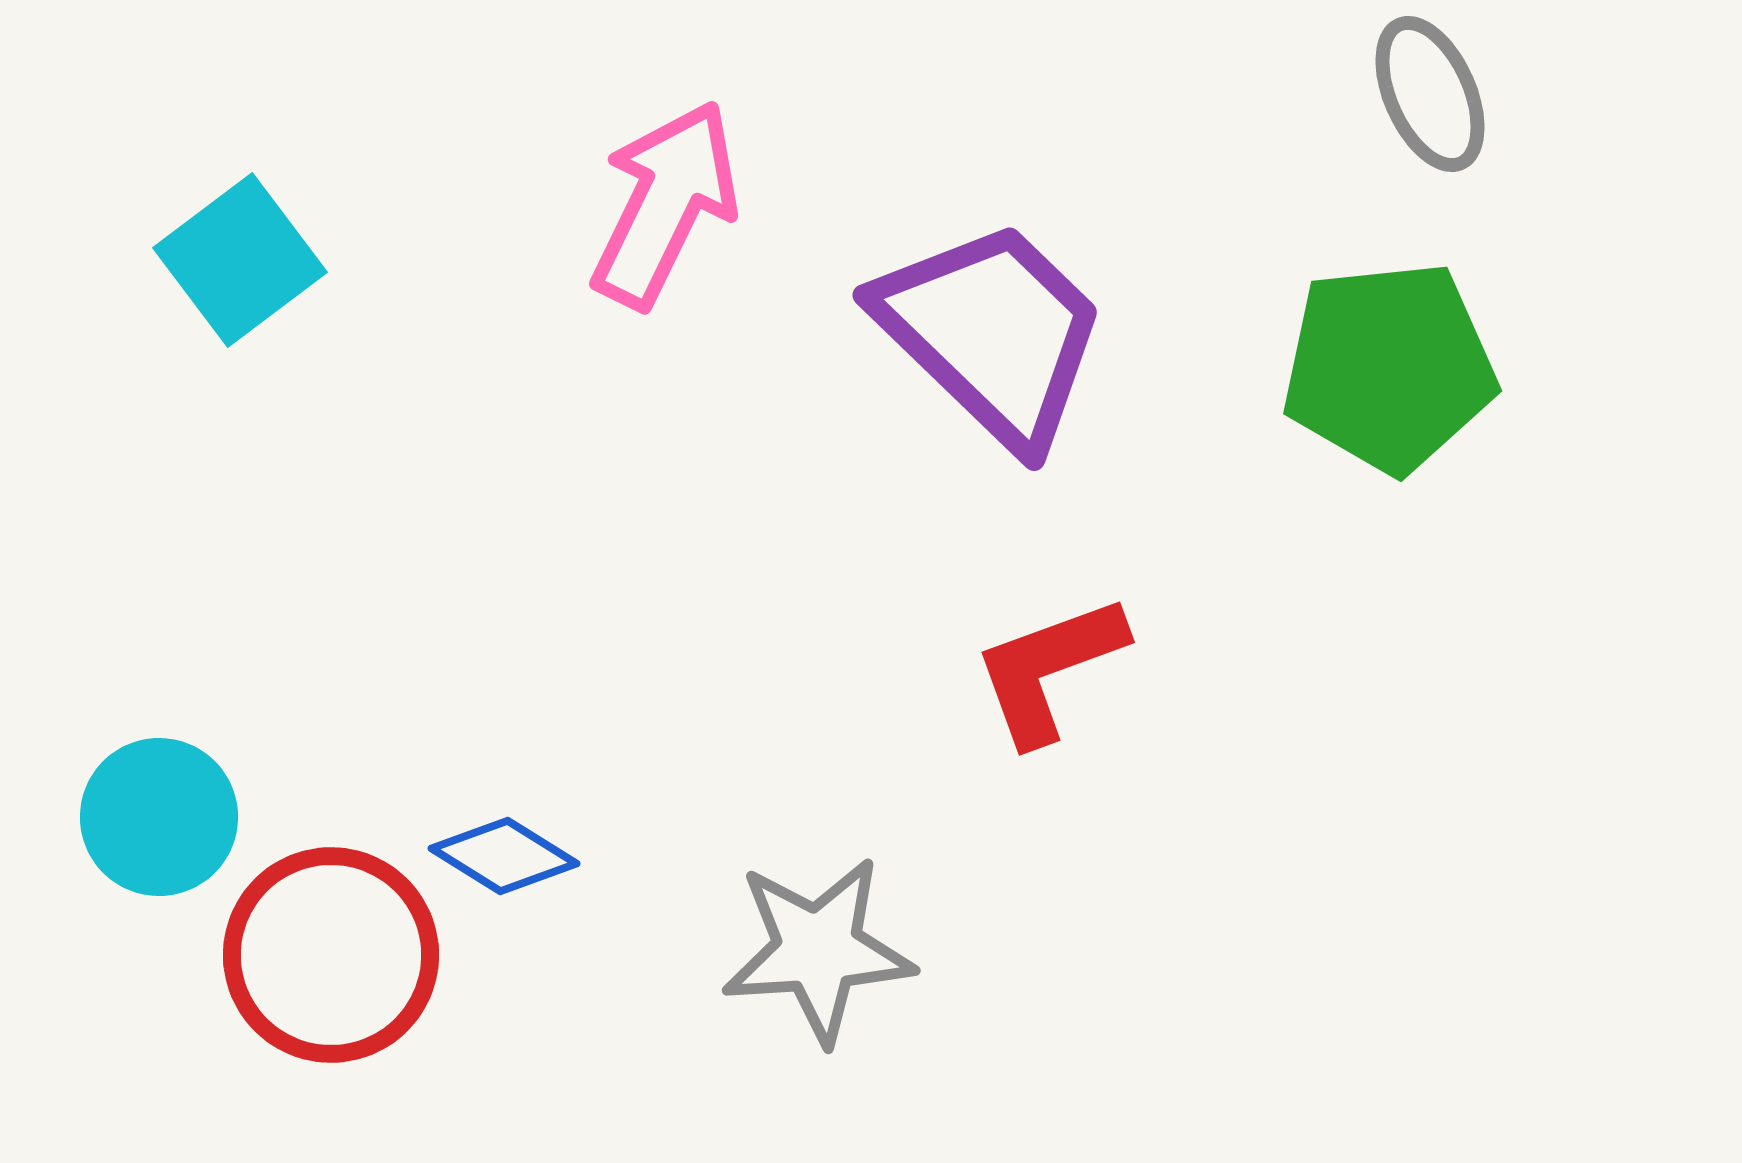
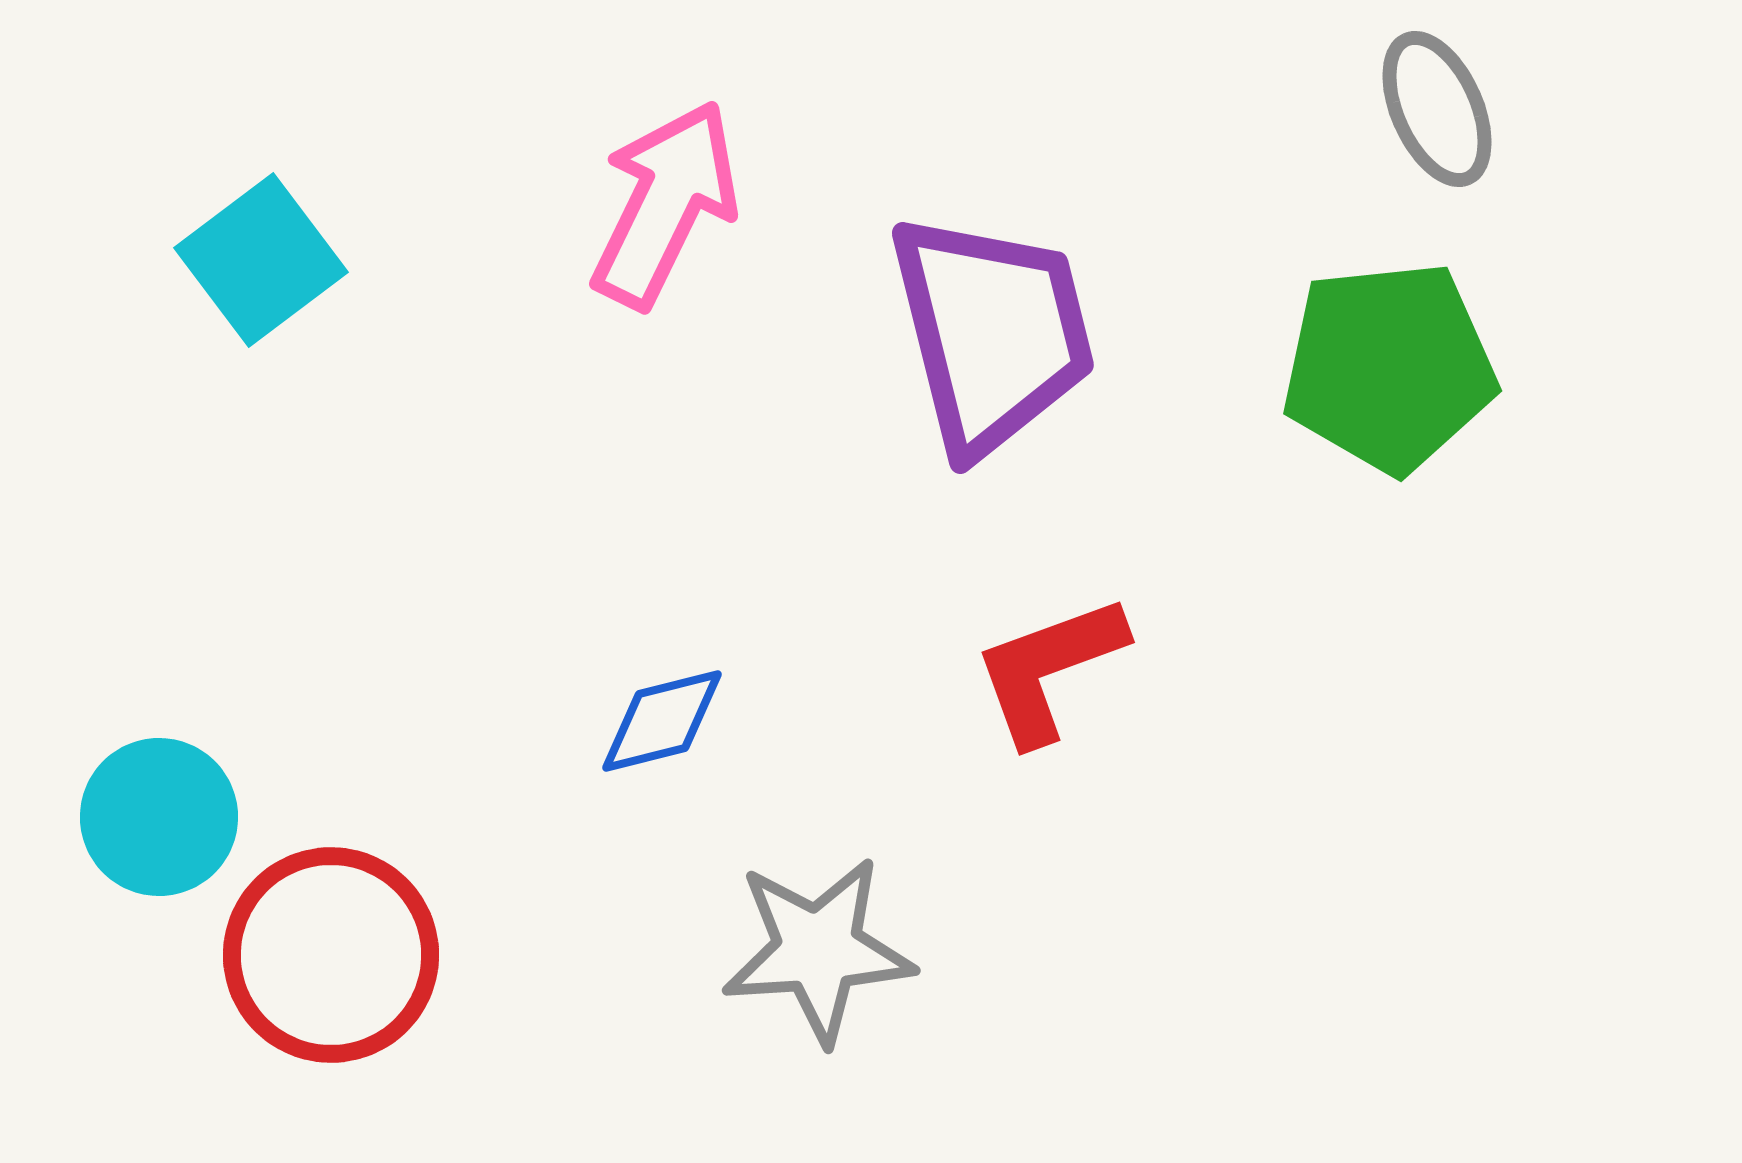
gray ellipse: moved 7 px right, 15 px down
cyan square: moved 21 px right
purple trapezoid: rotated 32 degrees clockwise
blue diamond: moved 158 px right, 135 px up; rotated 46 degrees counterclockwise
